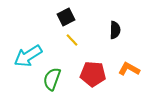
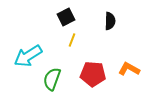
black semicircle: moved 5 px left, 9 px up
yellow line: rotated 64 degrees clockwise
